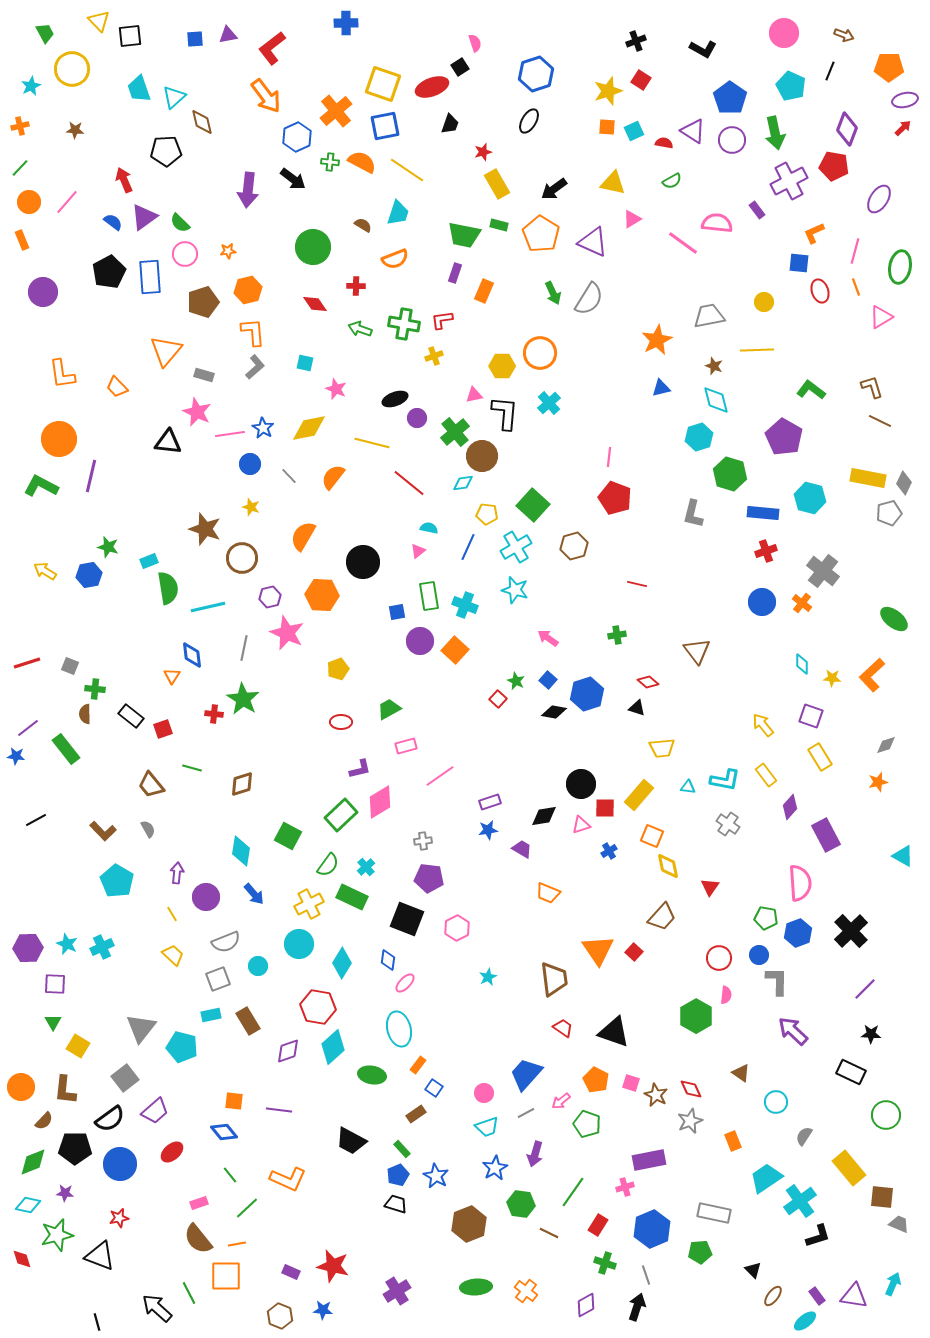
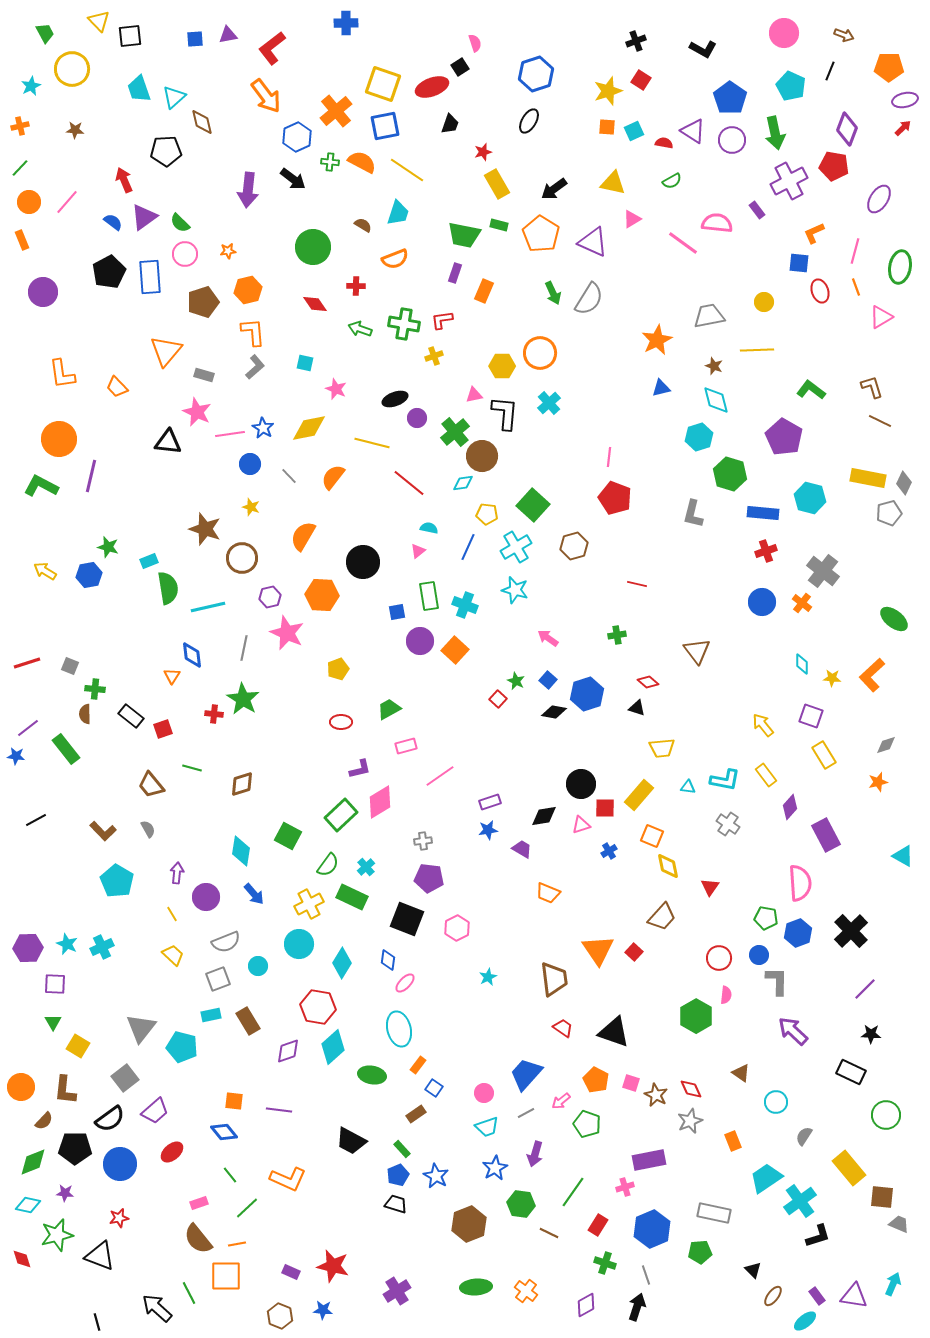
yellow rectangle at (820, 757): moved 4 px right, 2 px up
